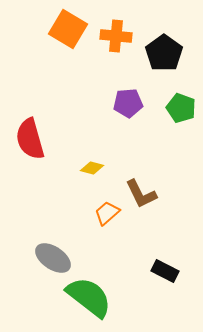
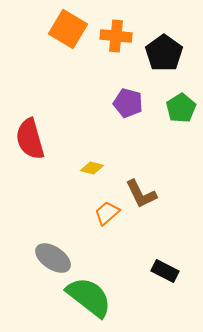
purple pentagon: rotated 20 degrees clockwise
green pentagon: rotated 20 degrees clockwise
